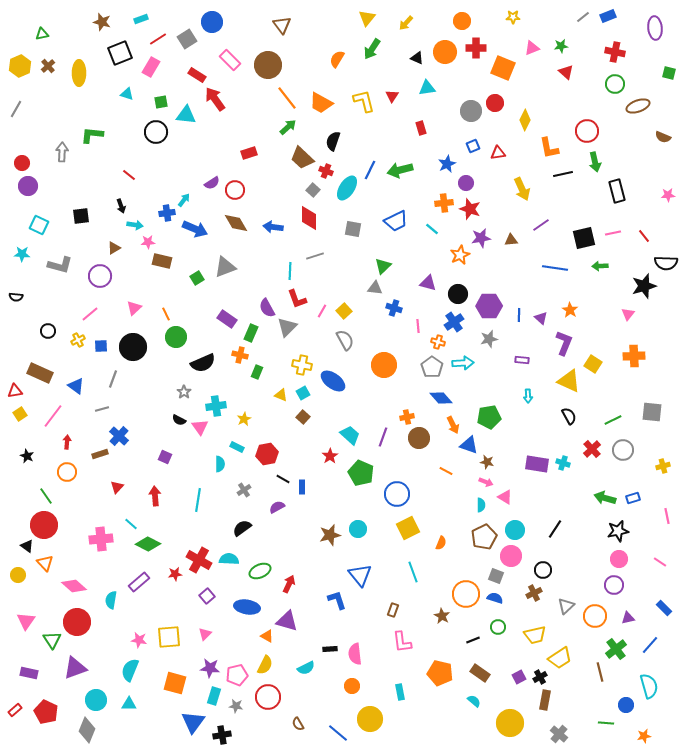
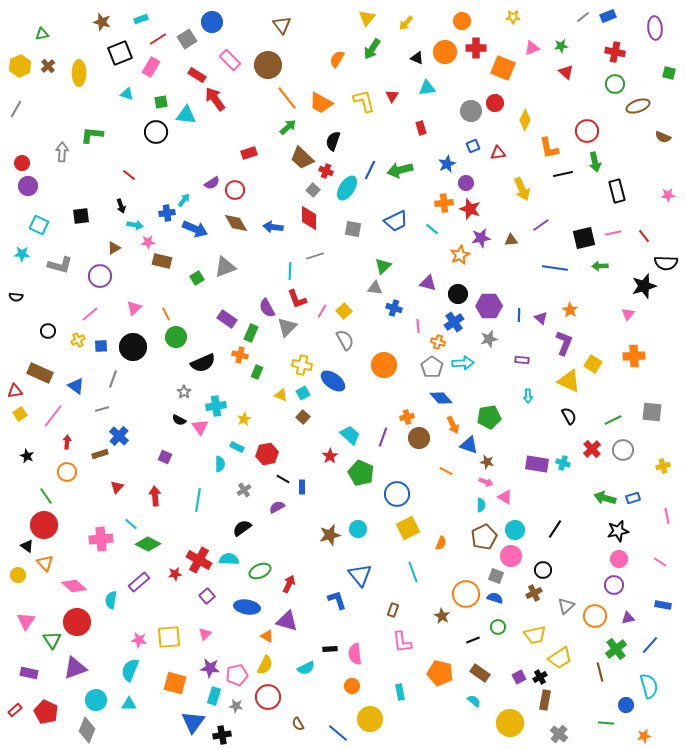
blue rectangle at (664, 608): moved 1 px left, 3 px up; rotated 35 degrees counterclockwise
